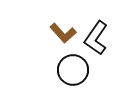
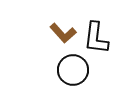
black L-shape: rotated 28 degrees counterclockwise
